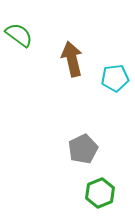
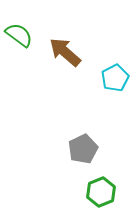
brown arrow: moved 7 px left, 7 px up; rotated 36 degrees counterclockwise
cyan pentagon: rotated 20 degrees counterclockwise
green hexagon: moved 1 px right, 1 px up
